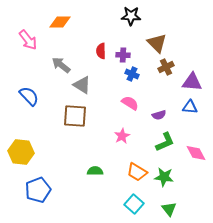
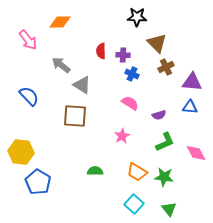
black star: moved 6 px right, 1 px down
blue pentagon: moved 8 px up; rotated 20 degrees counterclockwise
